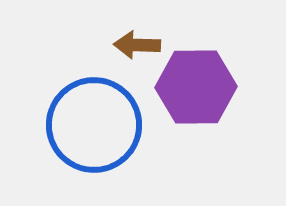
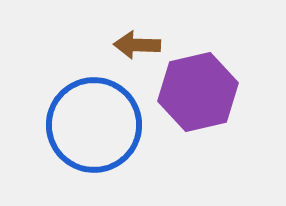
purple hexagon: moved 2 px right, 5 px down; rotated 12 degrees counterclockwise
